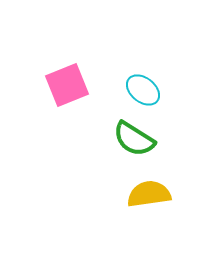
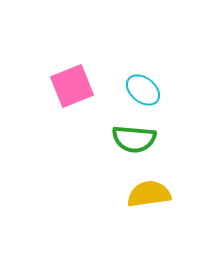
pink square: moved 5 px right, 1 px down
green semicircle: rotated 27 degrees counterclockwise
